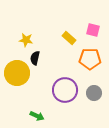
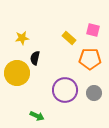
yellow star: moved 4 px left, 2 px up; rotated 16 degrees counterclockwise
